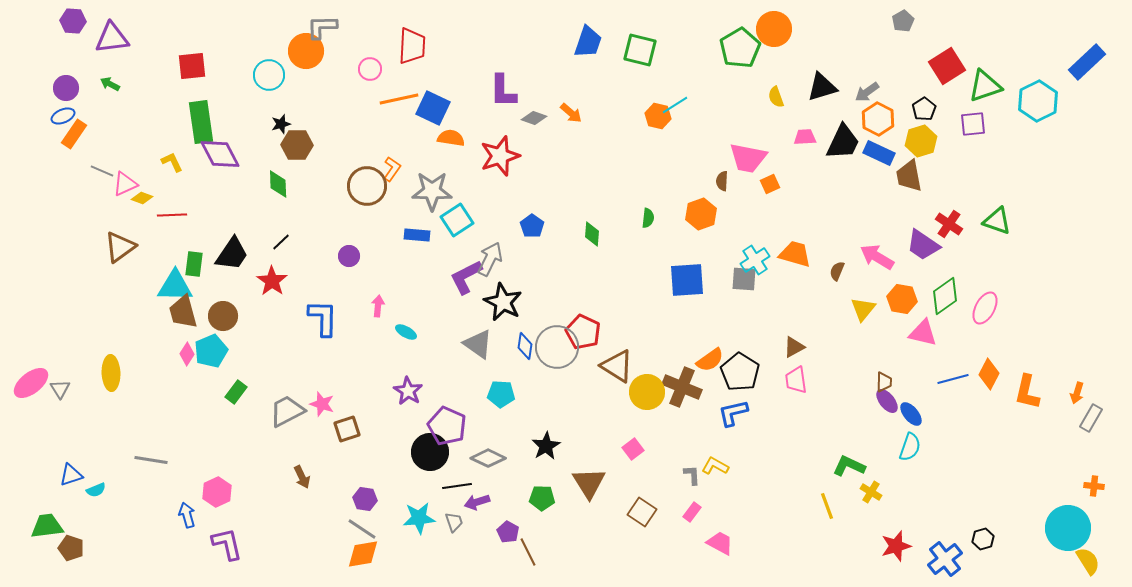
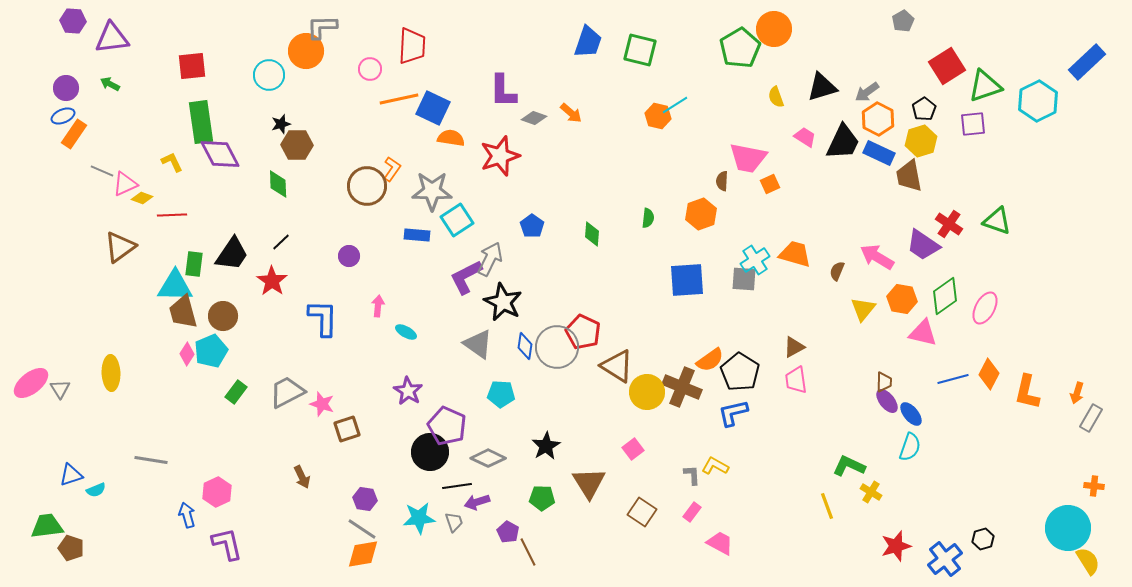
pink trapezoid at (805, 137): rotated 35 degrees clockwise
gray trapezoid at (287, 411): moved 19 px up
